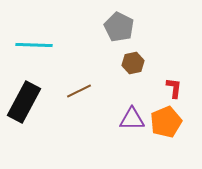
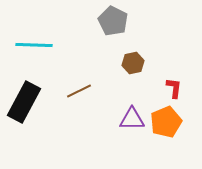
gray pentagon: moved 6 px left, 6 px up
